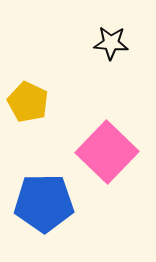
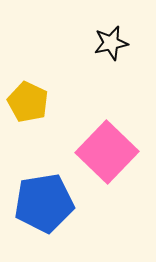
black star: rotated 16 degrees counterclockwise
blue pentagon: rotated 8 degrees counterclockwise
